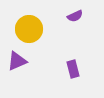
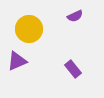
purple rectangle: rotated 24 degrees counterclockwise
